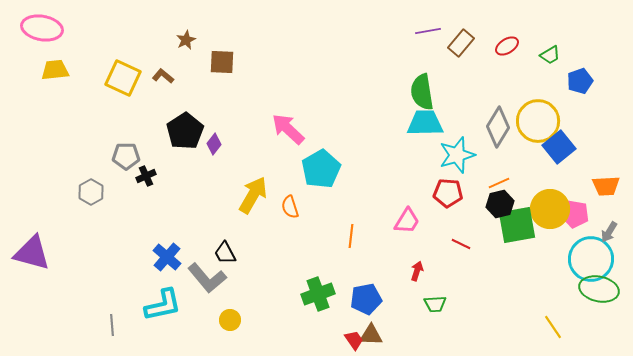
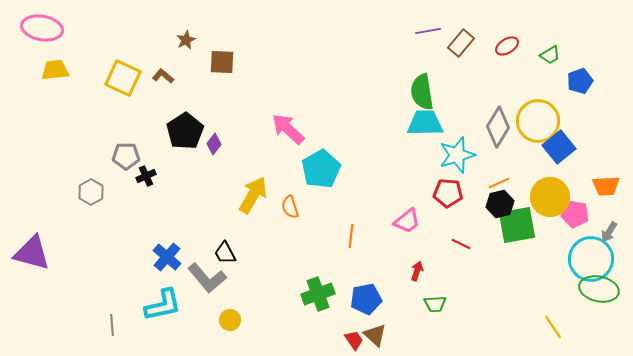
yellow circle at (550, 209): moved 12 px up
pink trapezoid at (407, 221): rotated 20 degrees clockwise
brown triangle at (371, 335): moved 4 px right; rotated 40 degrees clockwise
